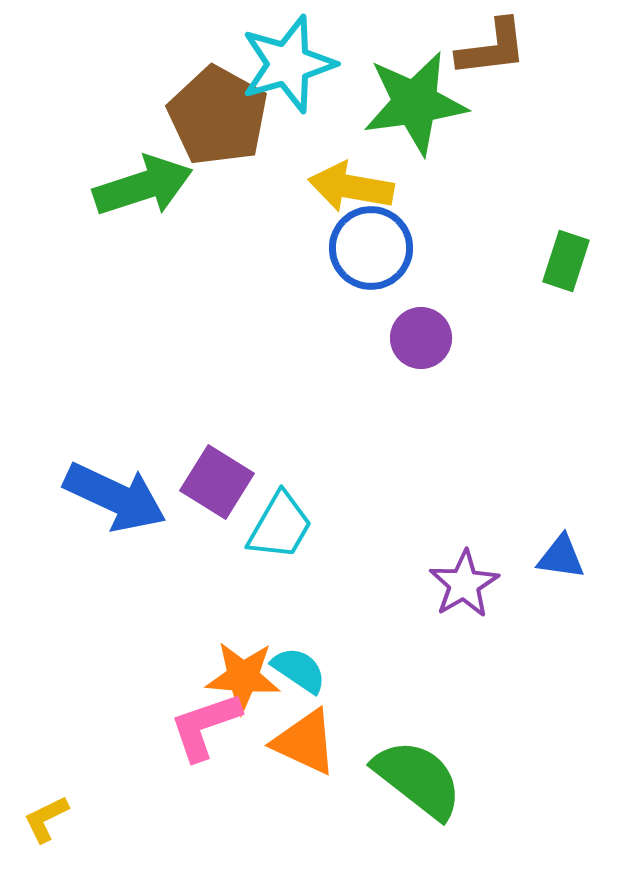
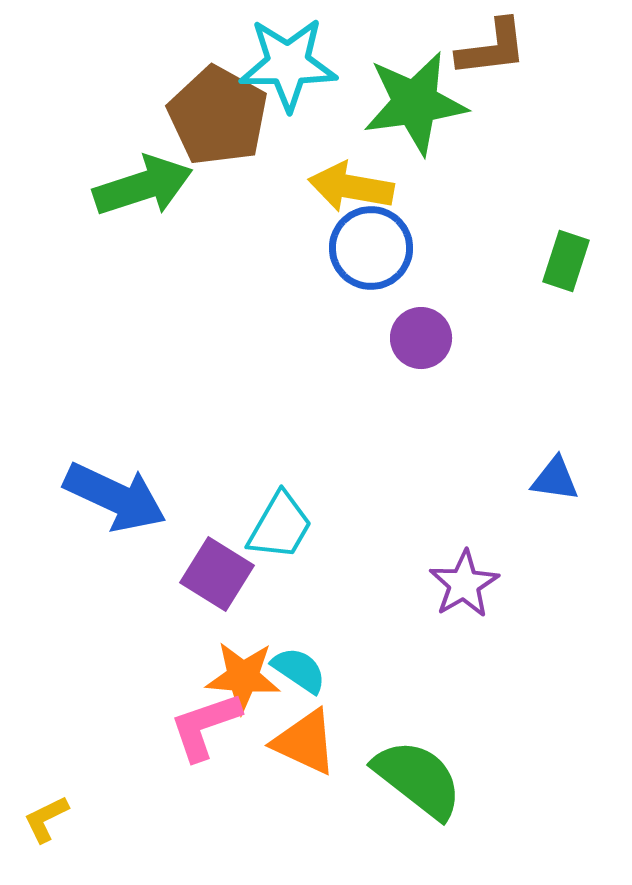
cyan star: rotated 16 degrees clockwise
purple square: moved 92 px down
blue triangle: moved 6 px left, 78 px up
